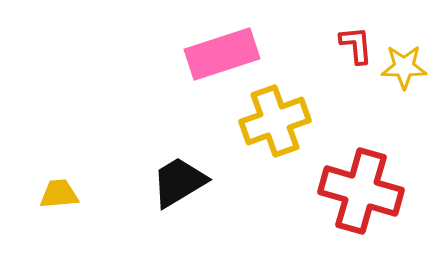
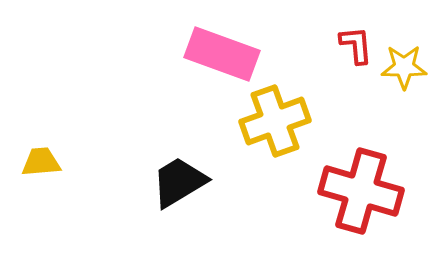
pink rectangle: rotated 38 degrees clockwise
yellow trapezoid: moved 18 px left, 32 px up
